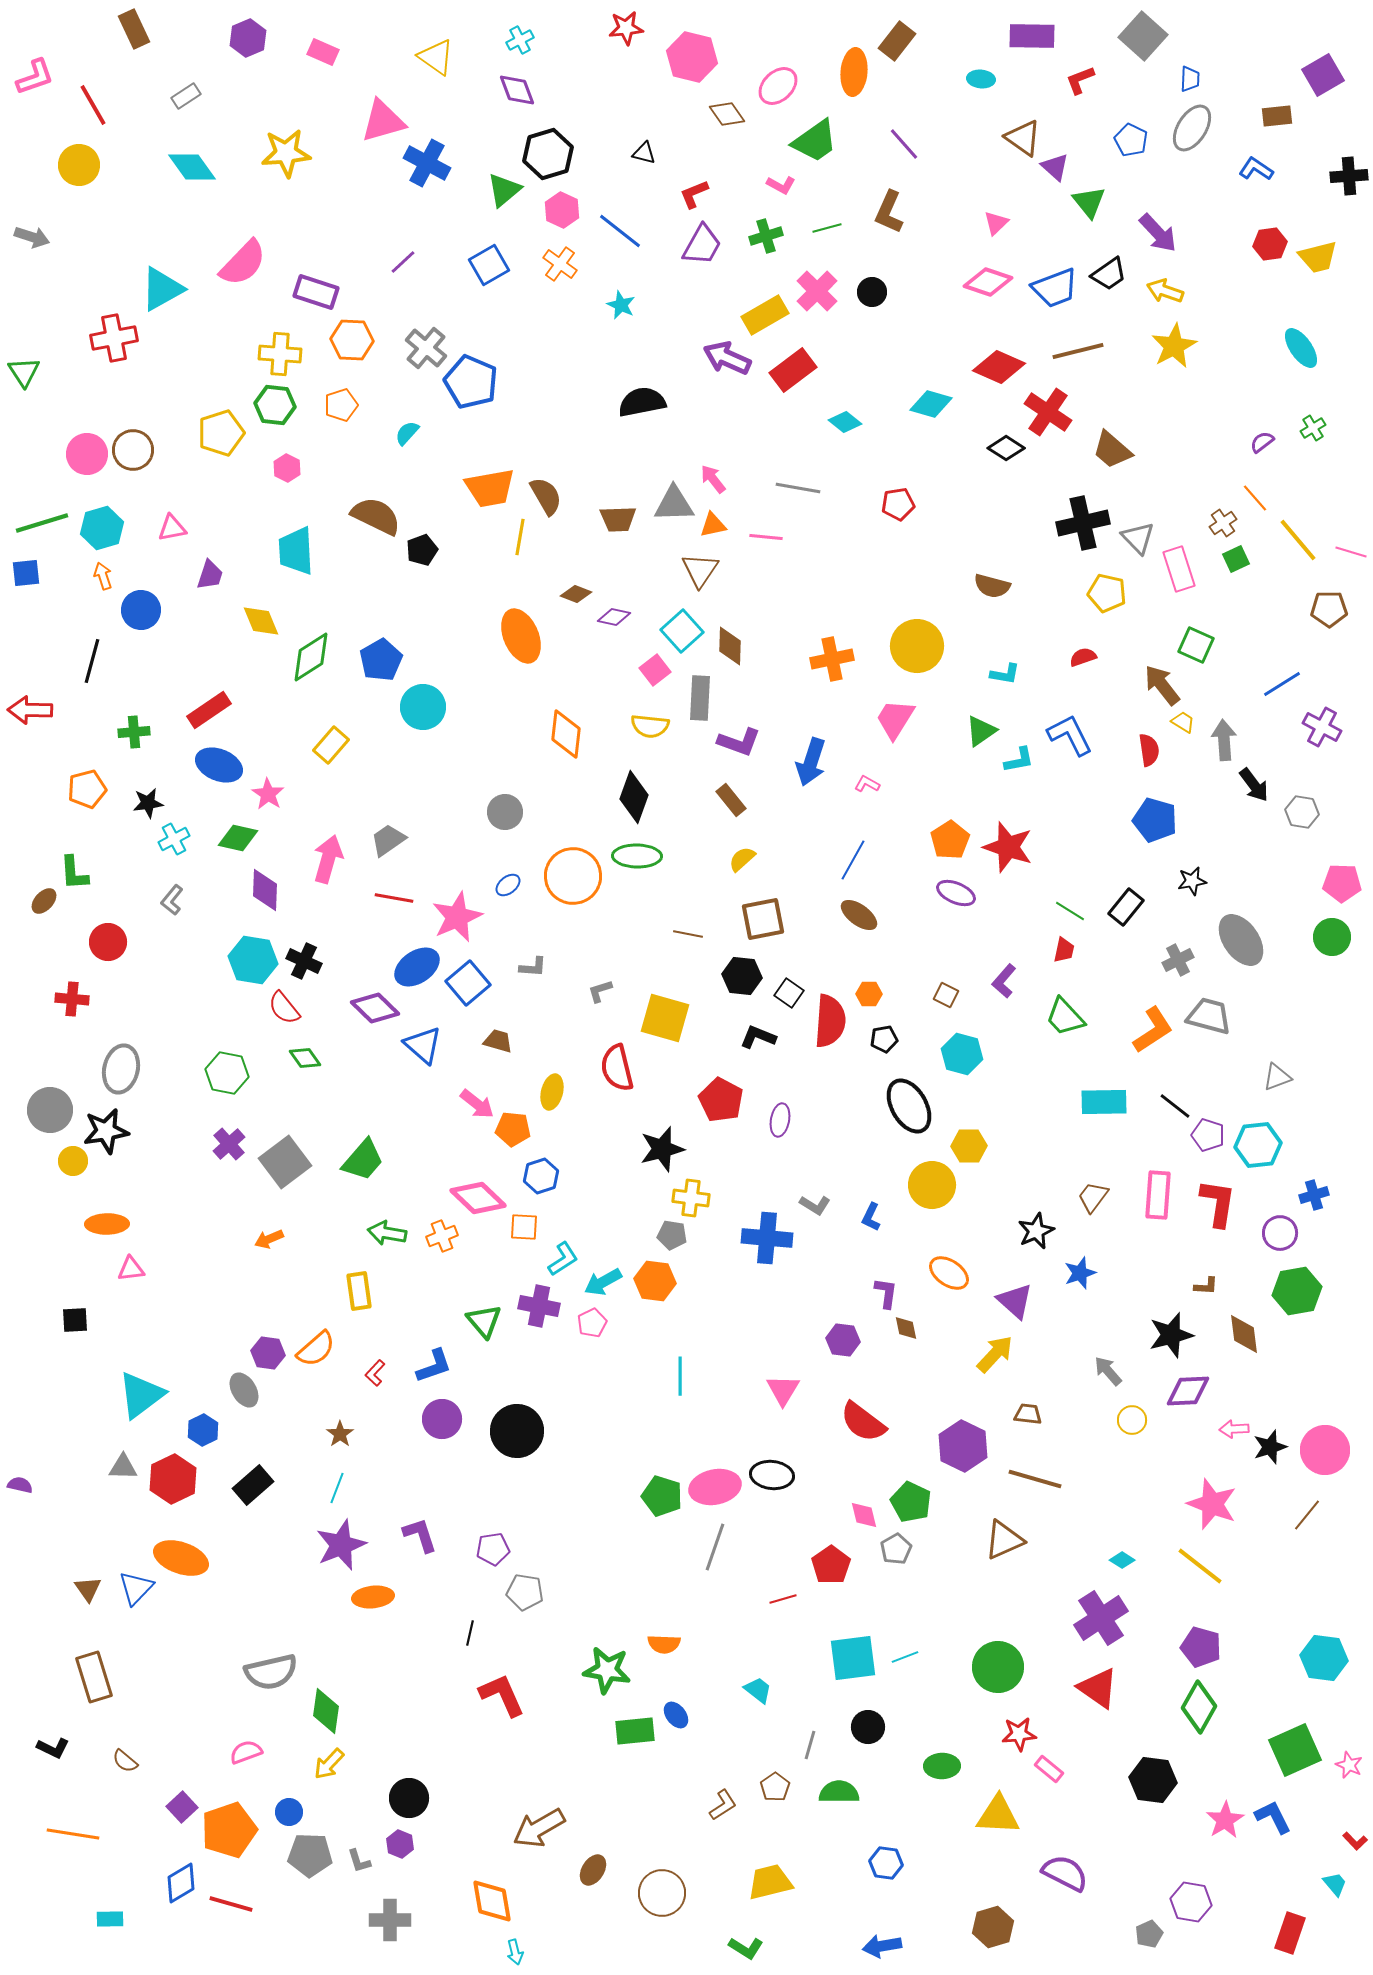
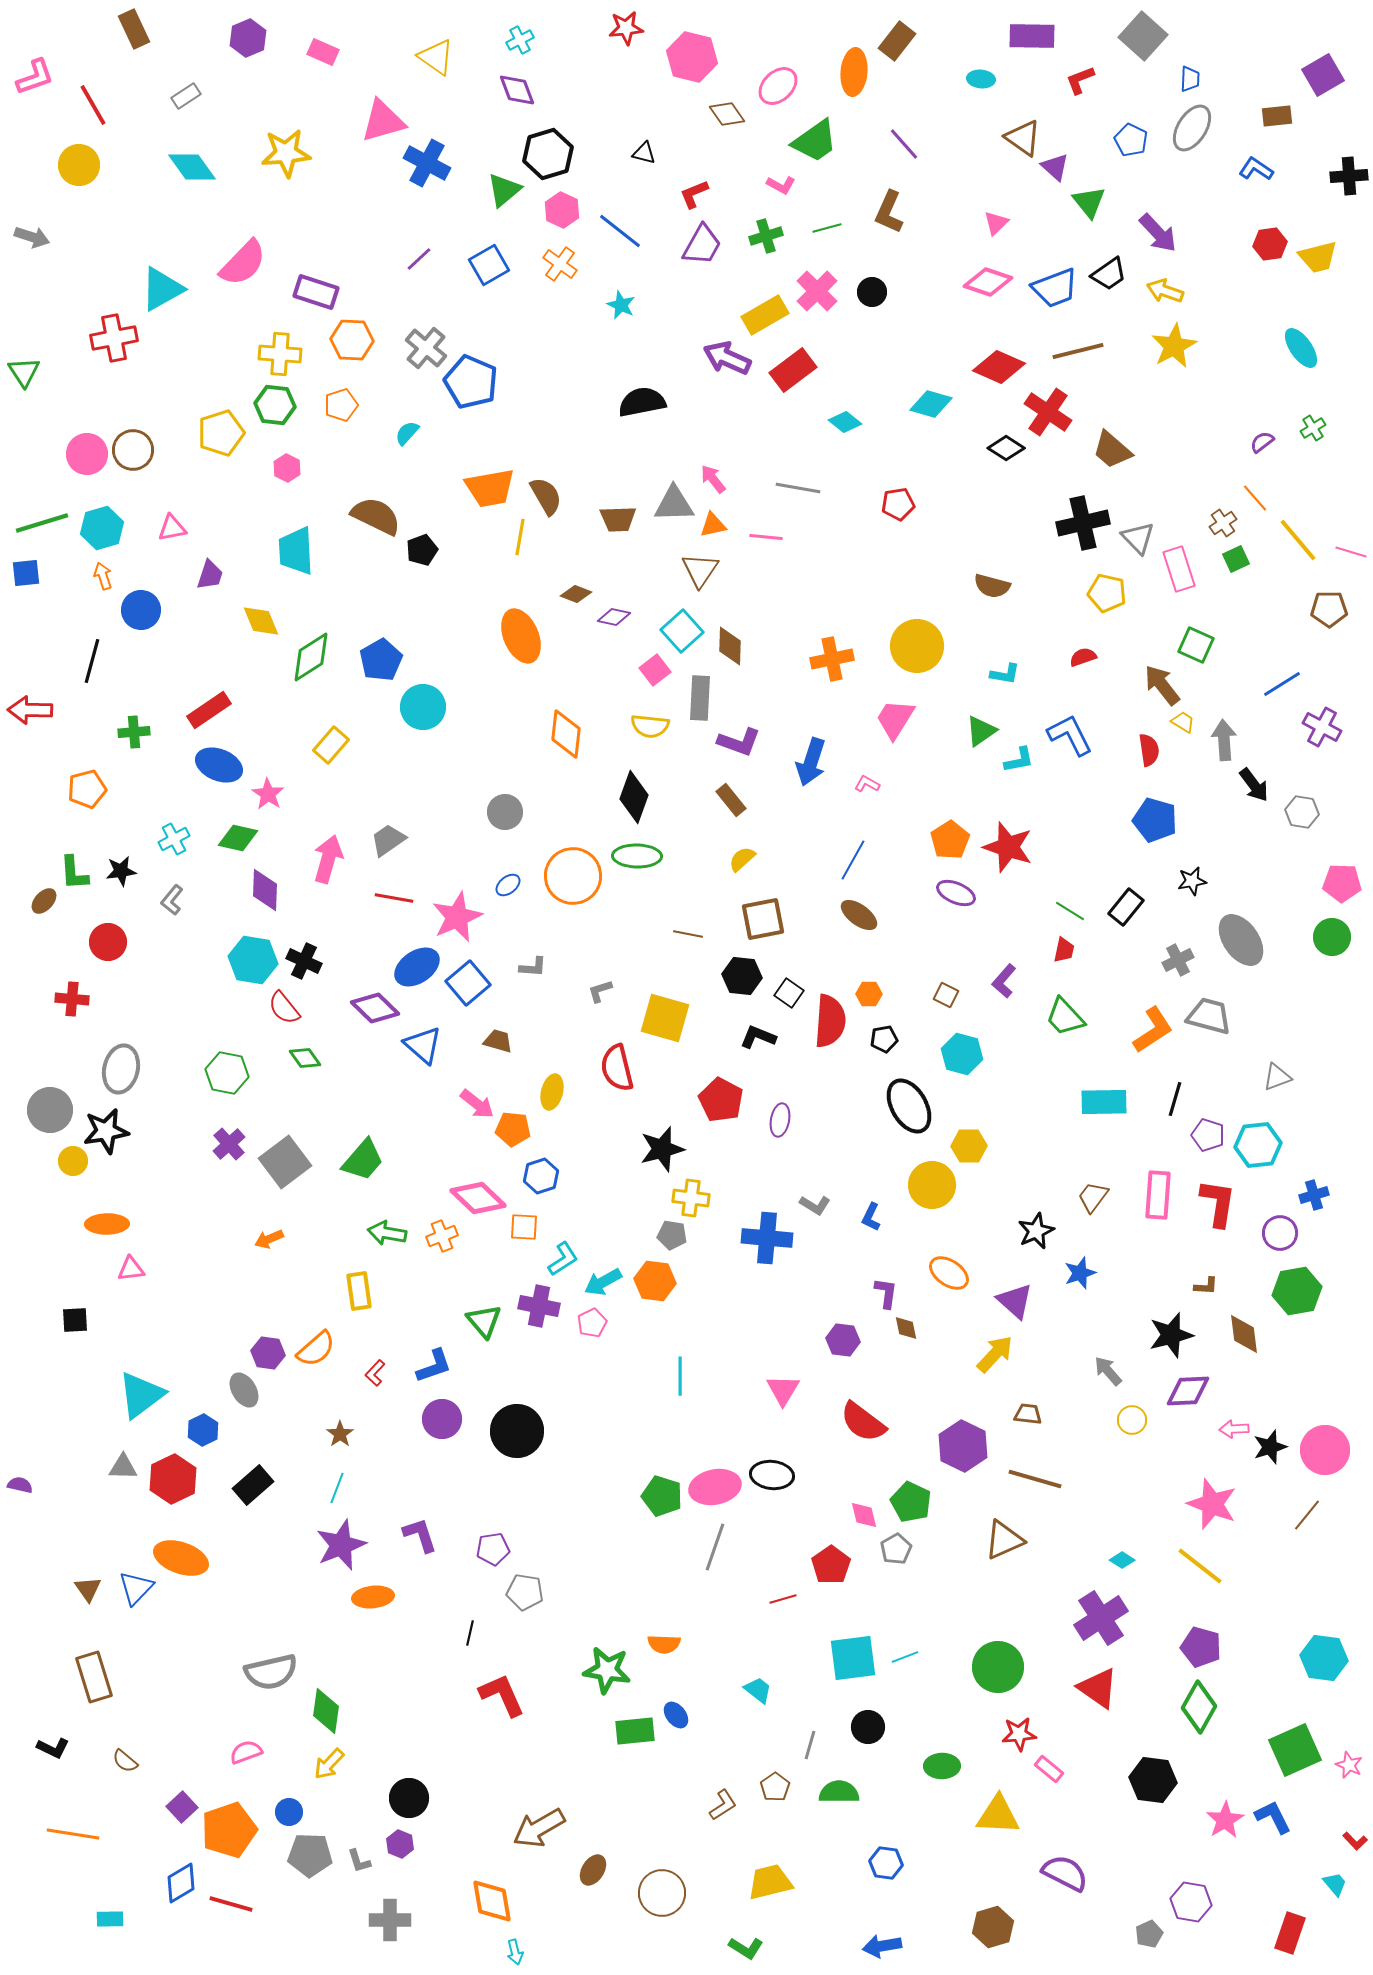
purple line at (403, 262): moved 16 px right, 3 px up
black star at (148, 803): moved 27 px left, 68 px down
black line at (1175, 1106): moved 7 px up; rotated 68 degrees clockwise
